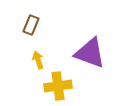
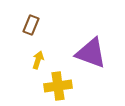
purple triangle: moved 1 px right
yellow arrow: rotated 36 degrees clockwise
